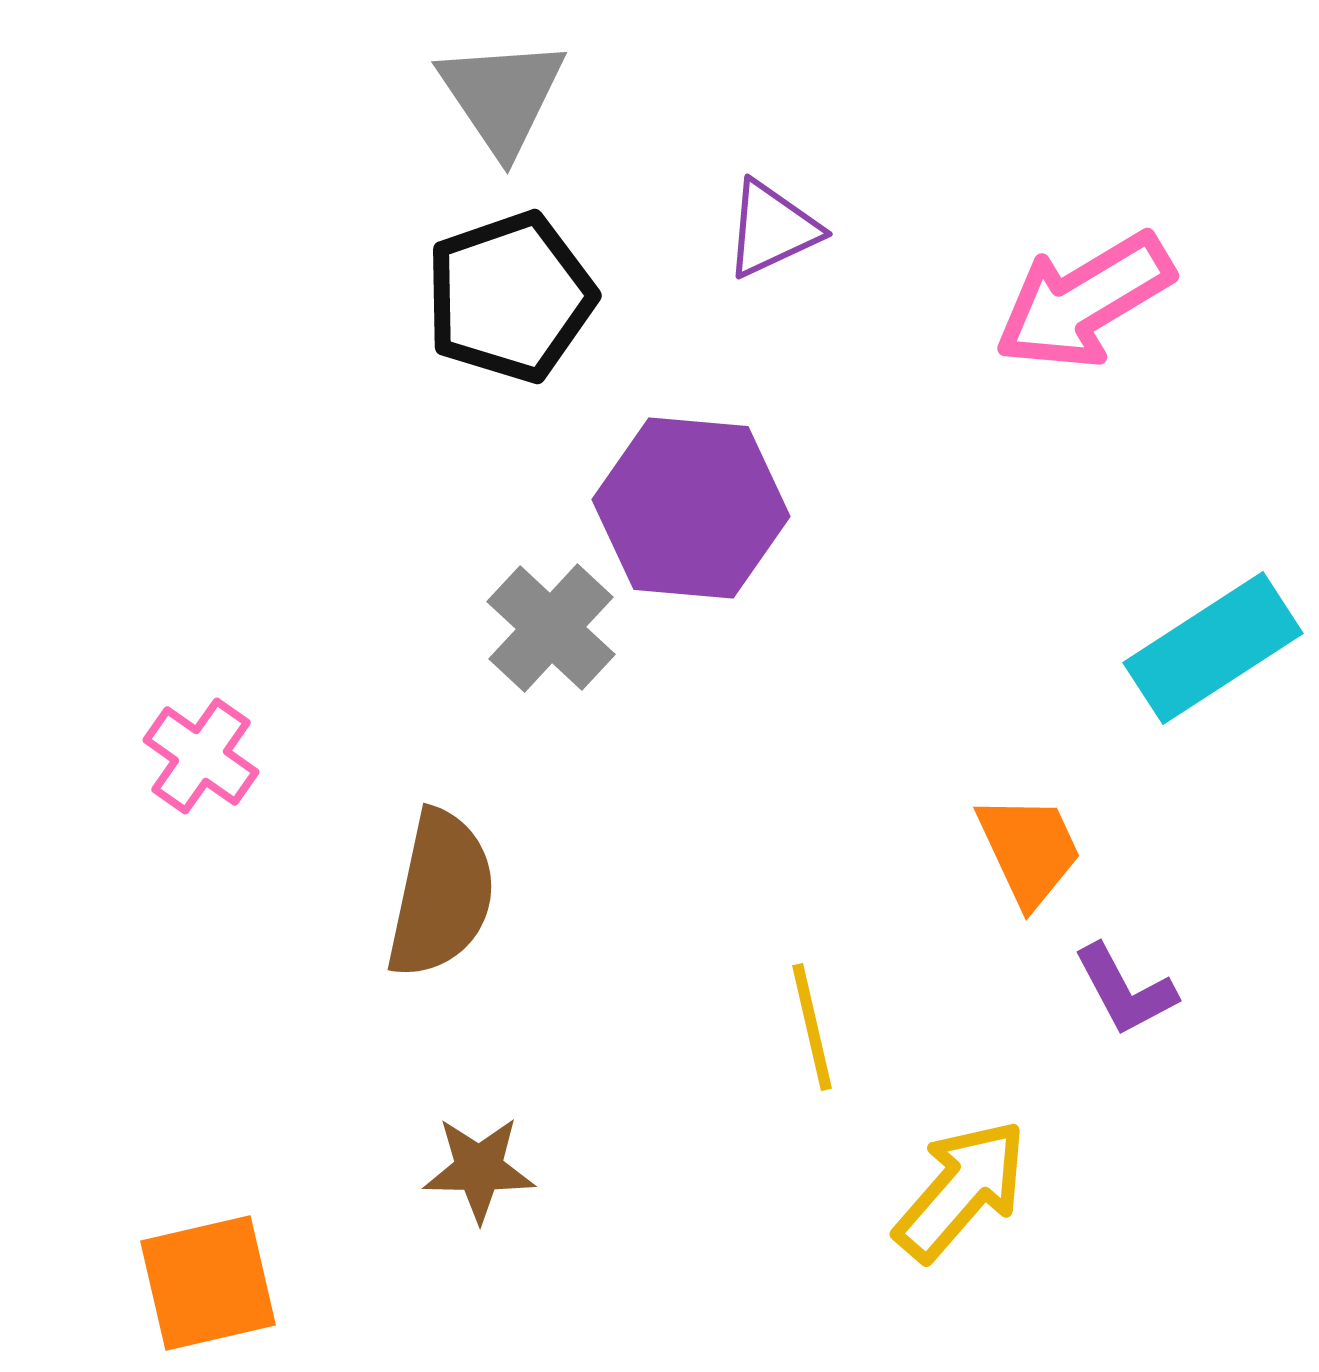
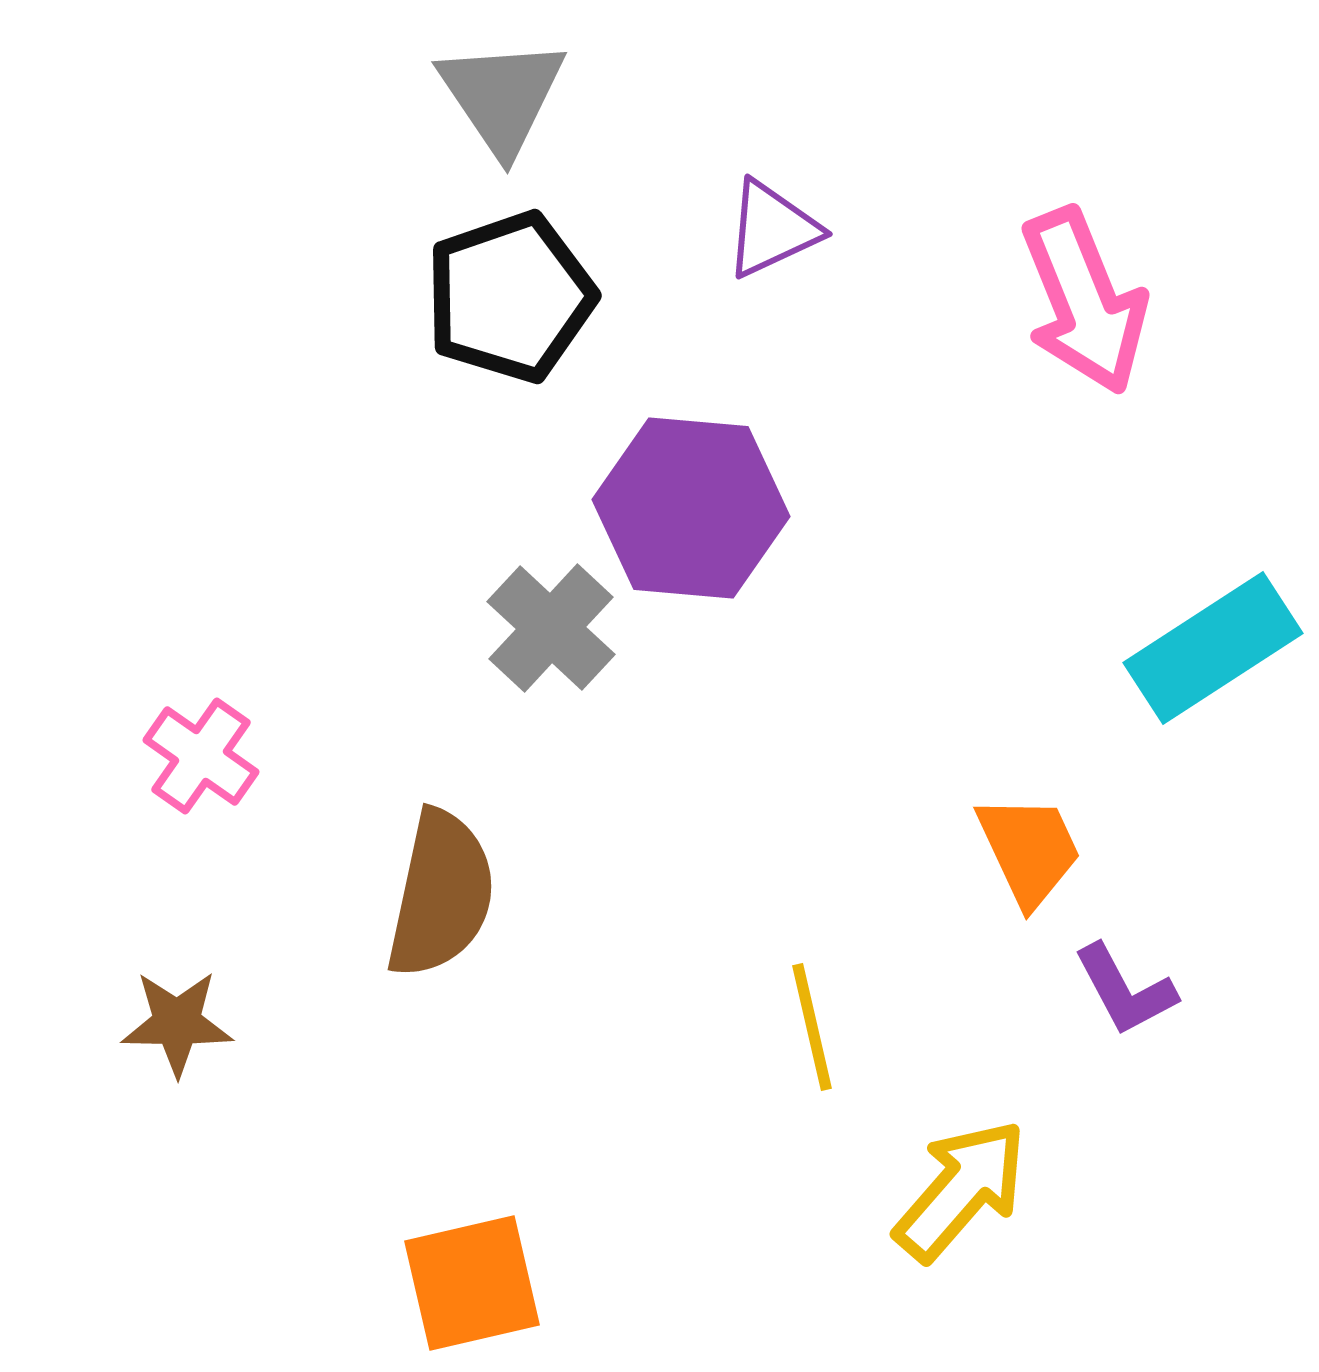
pink arrow: rotated 81 degrees counterclockwise
brown star: moved 302 px left, 146 px up
orange square: moved 264 px right
